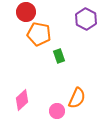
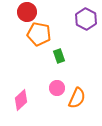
red circle: moved 1 px right
pink diamond: moved 1 px left
pink circle: moved 23 px up
